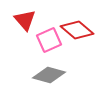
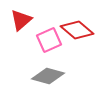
red triangle: moved 4 px left; rotated 30 degrees clockwise
gray diamond: moved 1 px left, 1 px down
